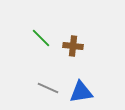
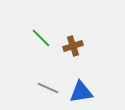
brown cross: rotated 24 degrees counterclockwise
